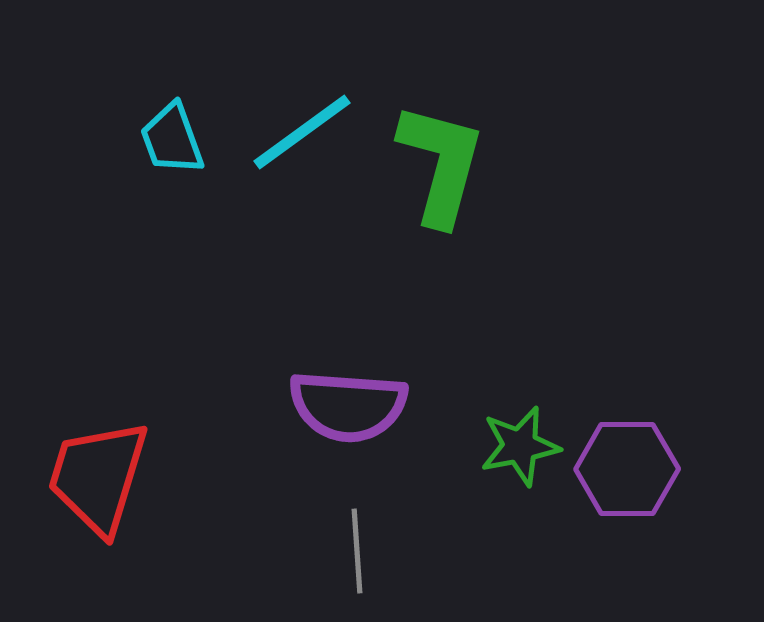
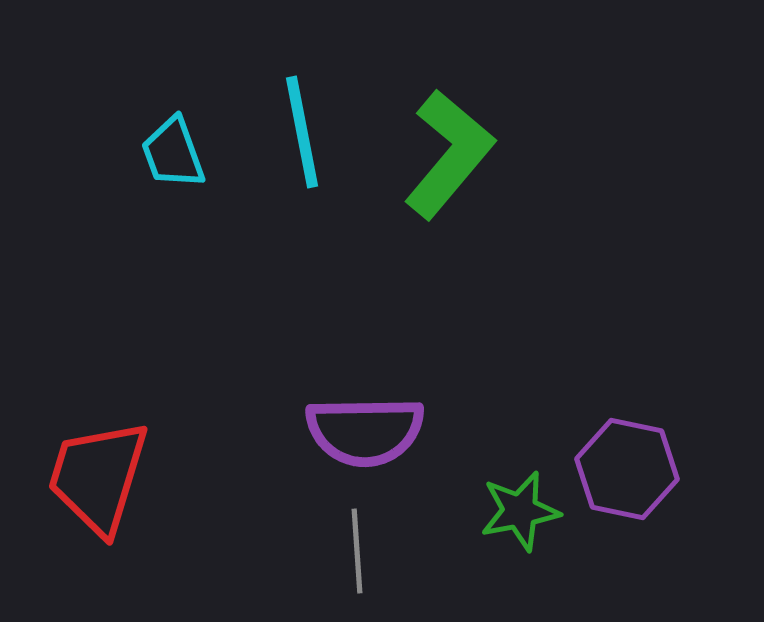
cyan line: rotated 65 degrees counterclockwise
cyan trapezoid: moved 1 px right, 14 px down
green L-shape: moved 8 px right, 10 px up; rotated 25 degrees clockwise
purple semicircle: moved 17 px right, 25 px down; rotated 5 degrees counterclockwise
green star: moved 65 px down
purple hexagon: rotated 12 degrees clockwise
